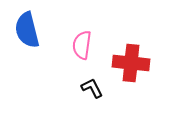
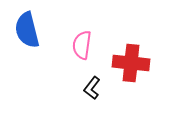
black L-shape: rotated 115 degrees counterclockwise
